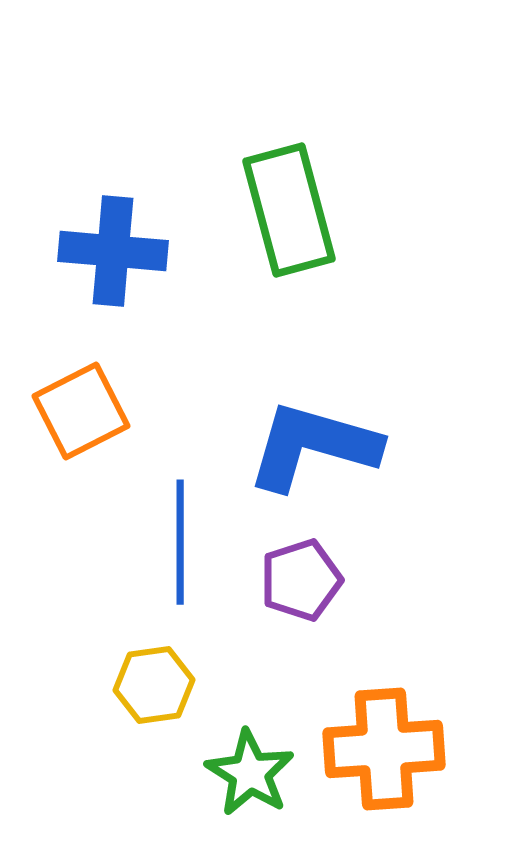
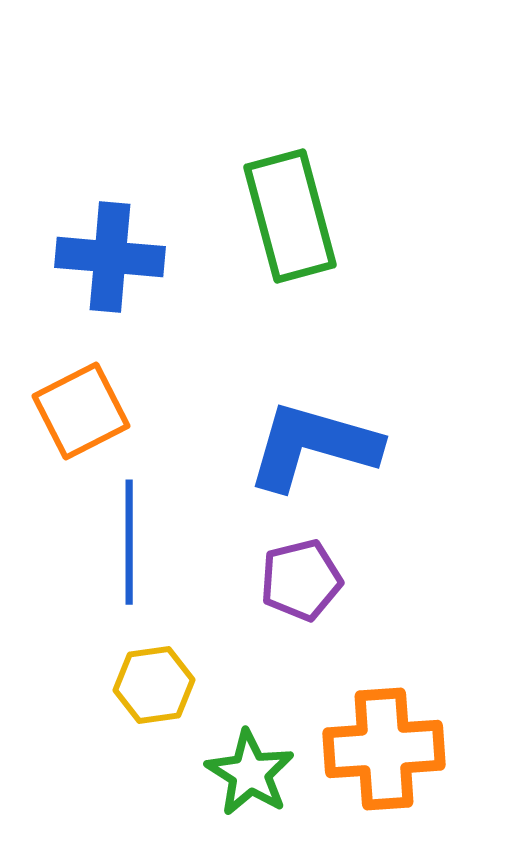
green rectangle: moved 1 px right, 6 px down
blue cross: moved 3 px left, 6 px down
blue line: moved 51 px left
purple pentagon: rotated 4 degrees clockwise
